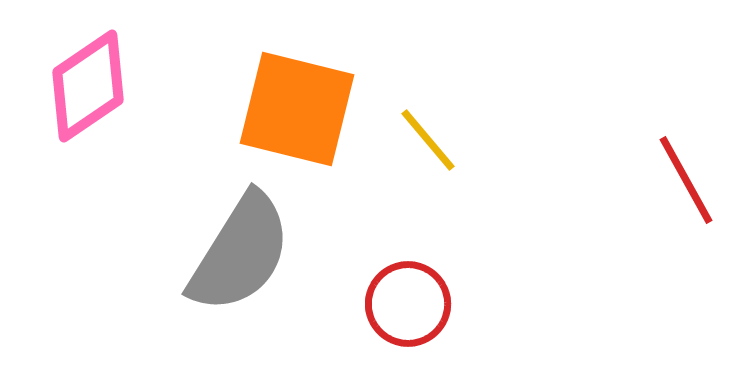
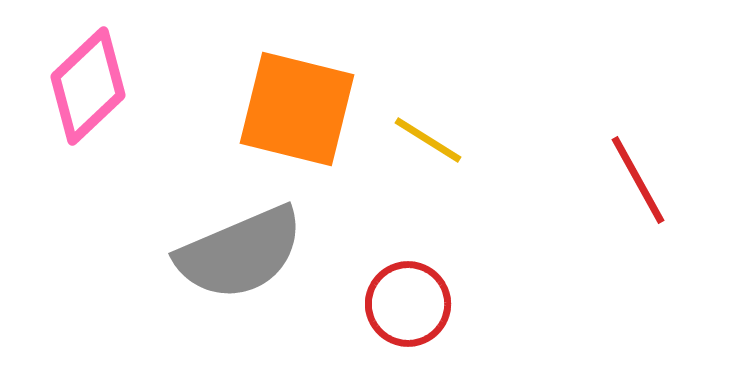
pink diamond: rotated 9 degrees counterclockwise
yellow line: rotated 18 degrees counterclockwise
red line: moved 48 px left
gray semicircle: rotated 35 degrees clockwise
